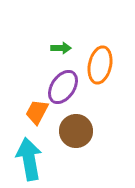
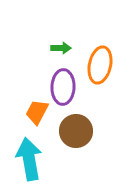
purple ellipse: rotated 32 degrees counterclockwise
